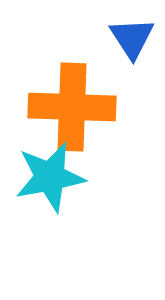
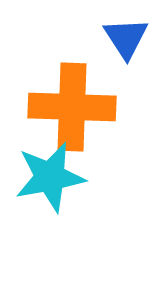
blue triangle: moved 6 px left
